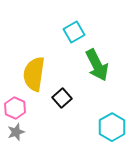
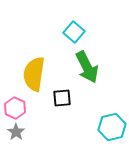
cyan square: rotated 20 degrees counterclockwise
green arrow: moved 10 px left, 2 px down
black square: rotated 36 degrees clockwise
cyan hexagon: rotated 16 degrees clockwise
gray star: rotated 18 degrees counterclockwise
